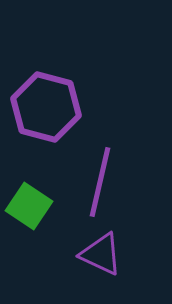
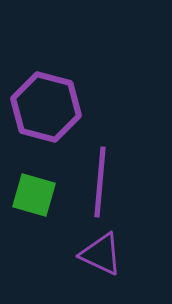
purple line: rotated 8 degrees counterclockwise
green square: moved 5 px right, 11 px up; rotated 18 degrees counterclockwise
